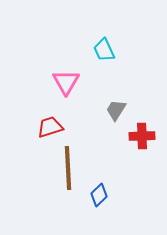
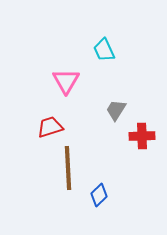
pink triangle: moved 1 px up
